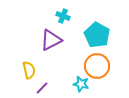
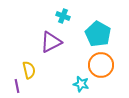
cyan pentagon: moved 1 px right, 1 px up
purple triangle: moved 2 px down
orange circle: moved 4 px right, 1 px up
purple line: moved 25 px left, 2 px up; rotated 56 degrees counterclockwise
